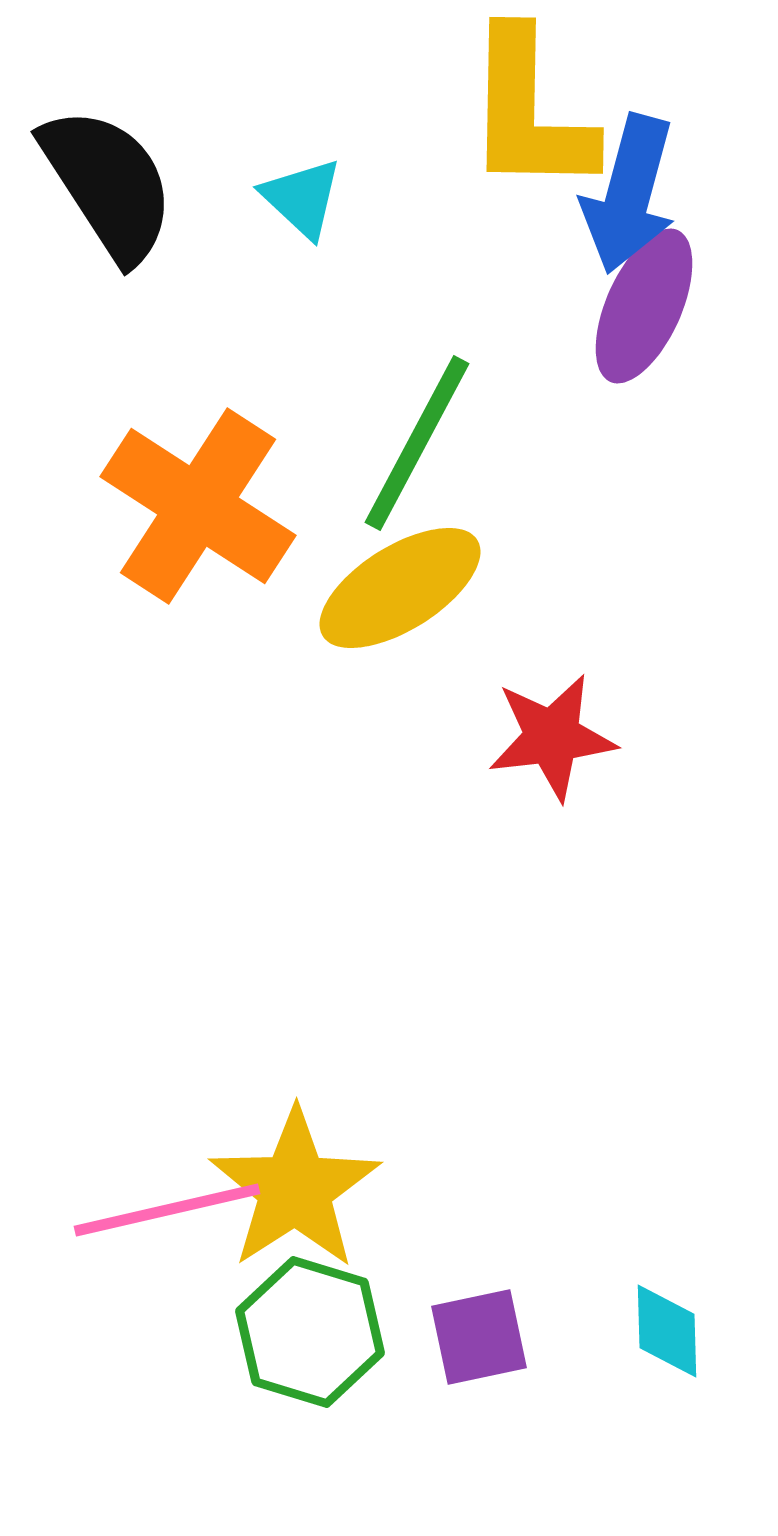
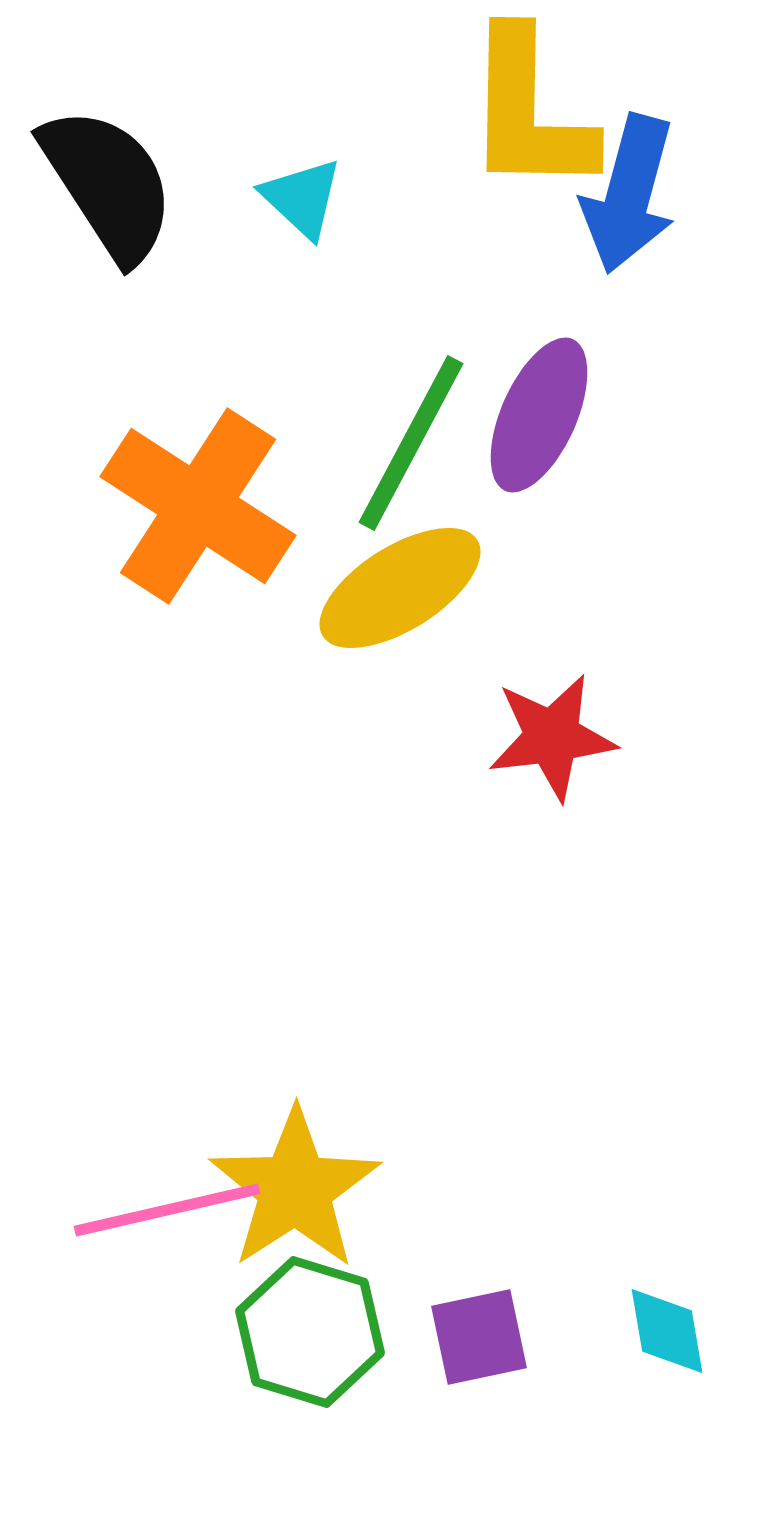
purple ellipse: moved 105 px left, 109 px down
green line: moved 6 px left
cyan diamond: rotated 8 degrees counterclockwise
